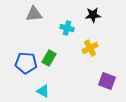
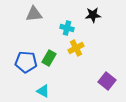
yellow cross: moved 14 px left
blue pentagon: moved 1 px up
purple square: rotated 18 degrees clockwise
